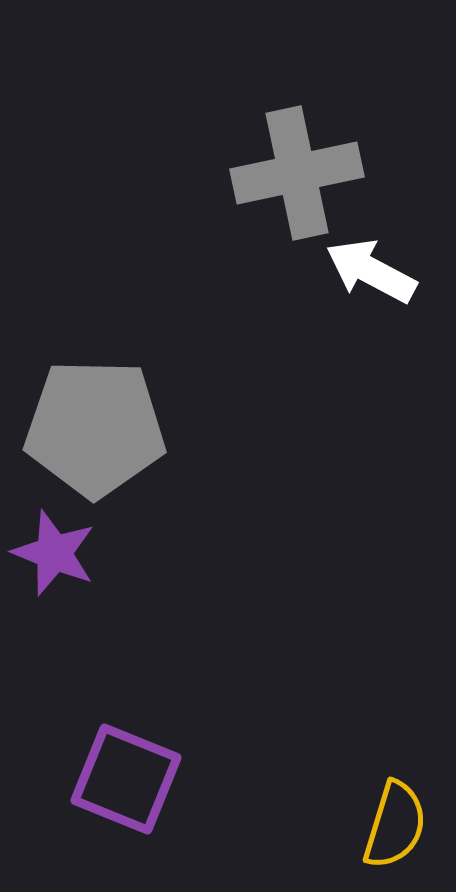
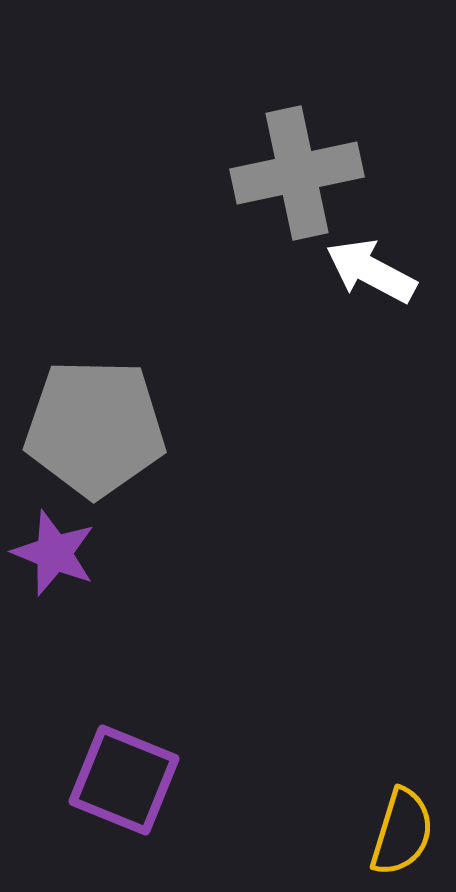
purple square: moved 2 px left, 1 px down
yellow semicircle: moved 7 px right, 7 px down
